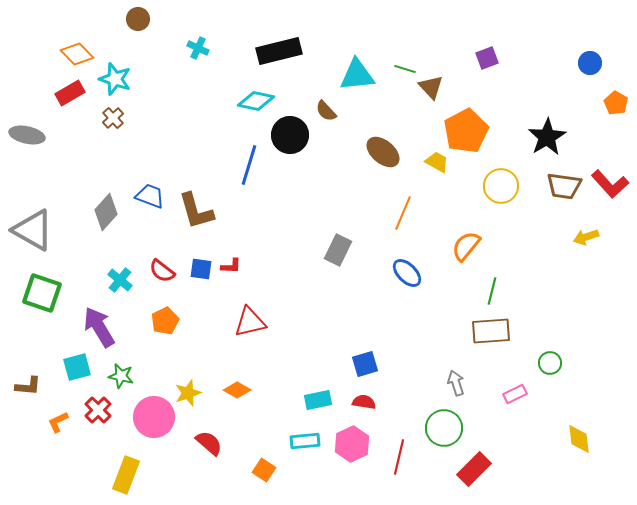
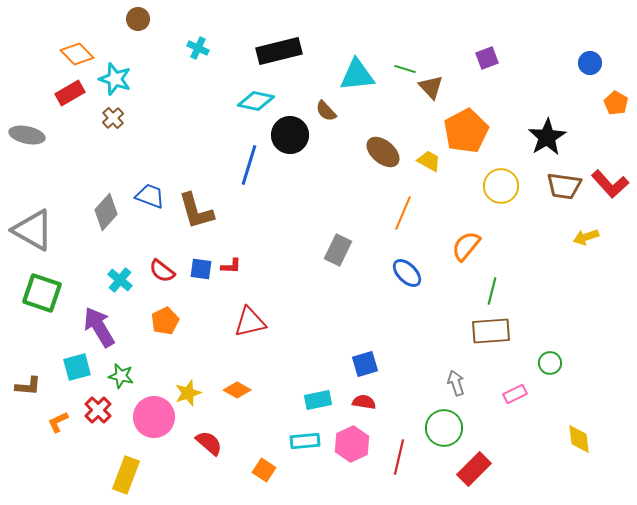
yellow trapezoid at (437, 162): moved 8 px left, 1 px up
